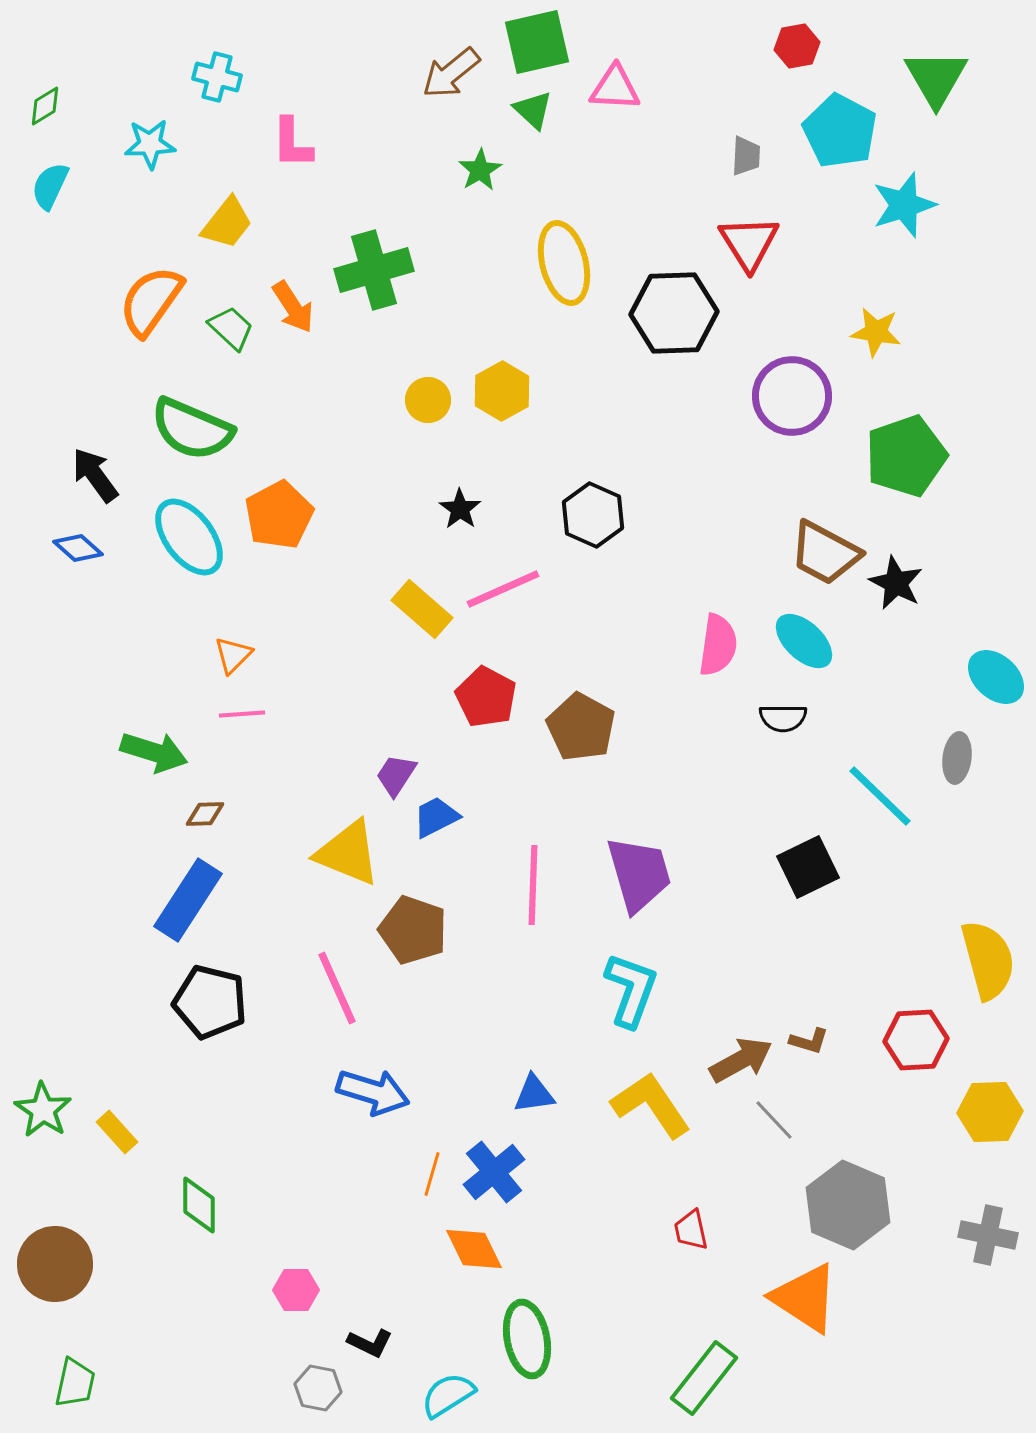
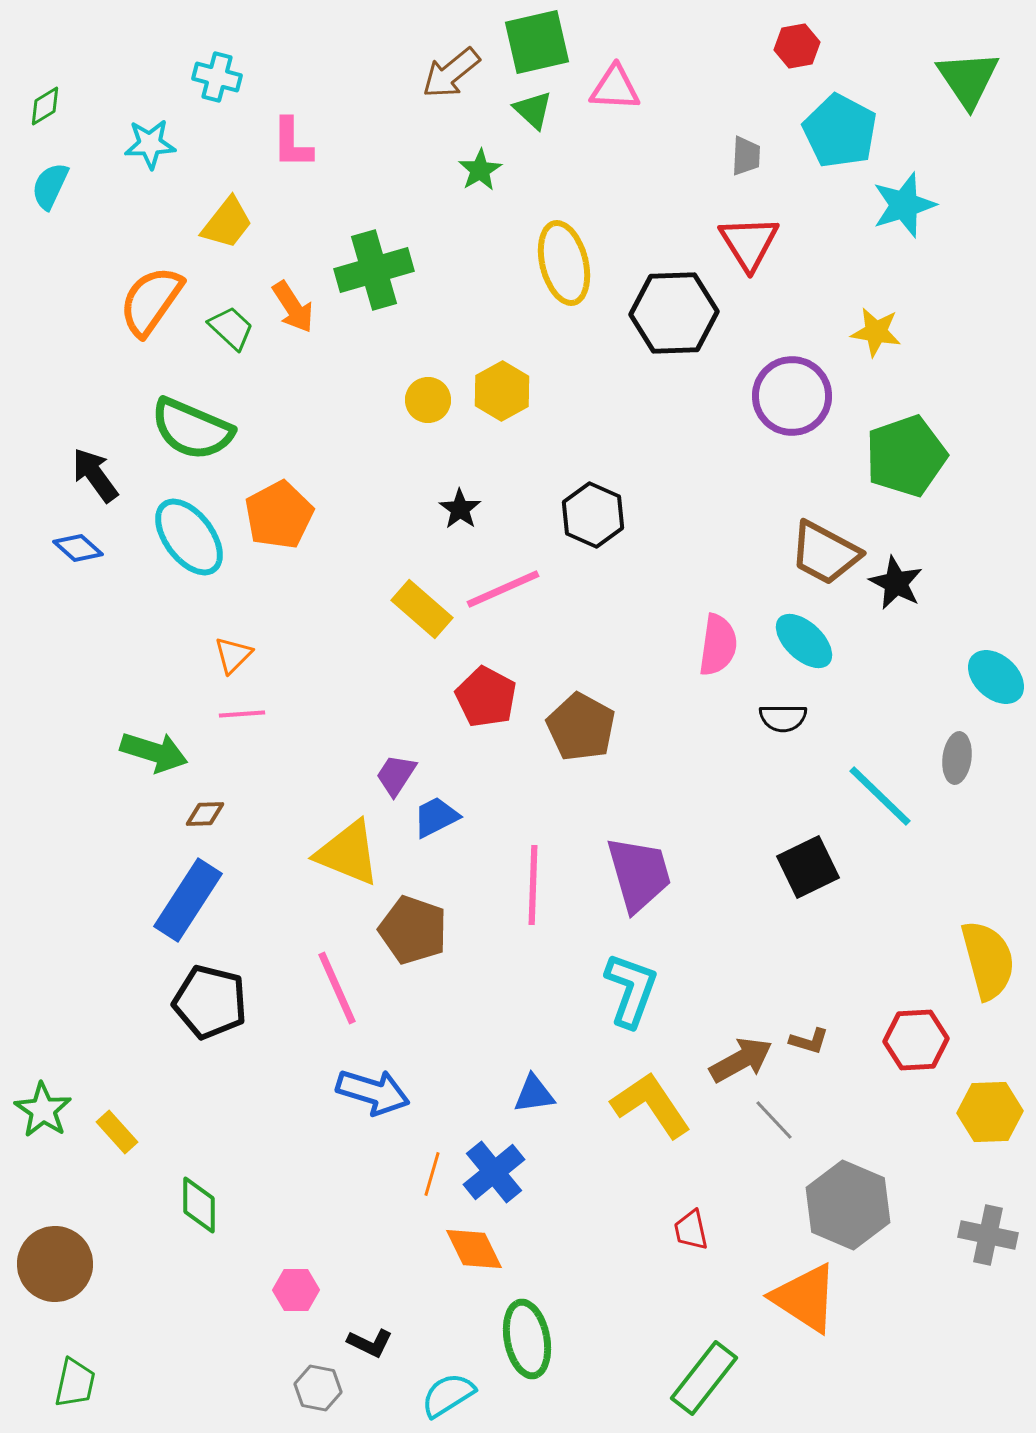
green triangle at (936, 78): moved 32 px right, 1 px down; rotated 4 degrees counterclockwise
